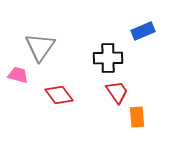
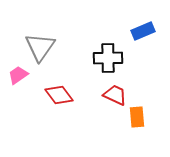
pink trapezoid: rotated 50 degrees counterclockwise
red trapezoid: moved 2 px left, 3 px down; rotated 30 degrees counterclockwise
